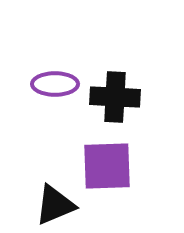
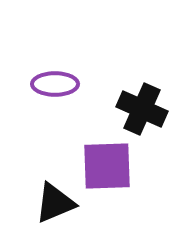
black cross: moved 27 px right, 12 px down; rotated 21 degrees clockwise
black triangle: moved 2 px up
